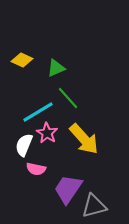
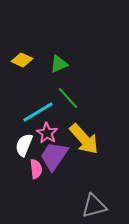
green triangle: moved 3 px right, 4 px up
pink semicircle: rotated 108 degrees counterclockwise
purple trapezoid: moved 14 px left, 33 px up
